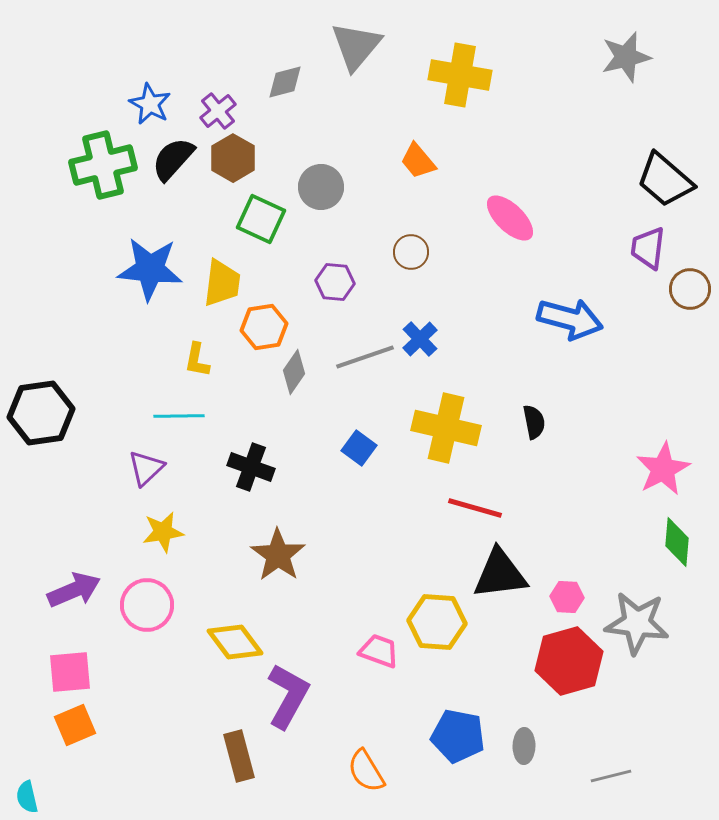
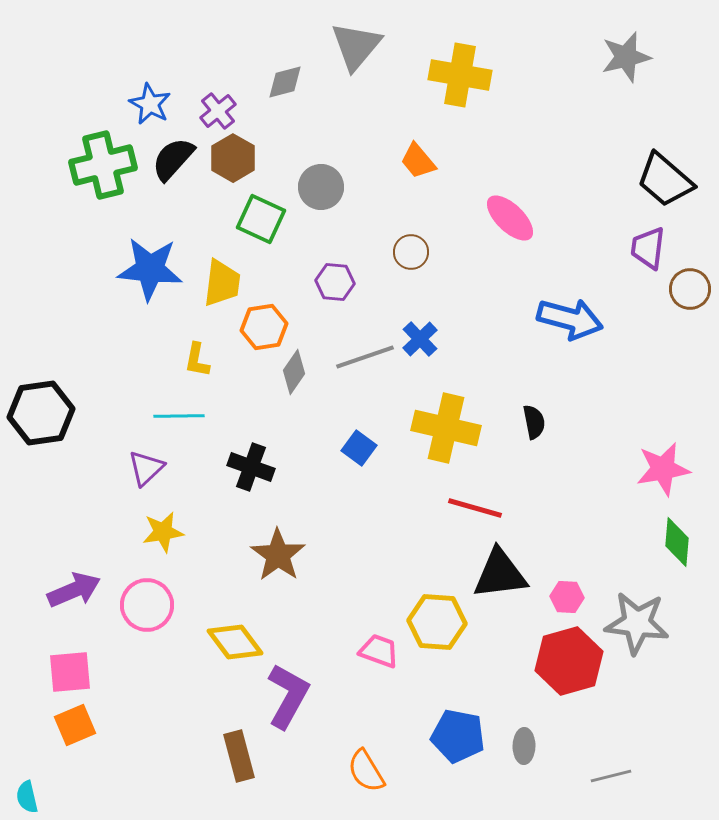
pink star at (663, 469): rotated 18 degrees clockwise
